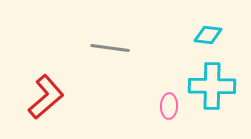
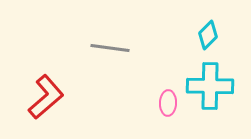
cyan diamond: rotated 52 degrees counterclockwise
cyan cross: moved 2 px left
pink ellipse: moved 1 px left, 3 px up
